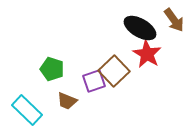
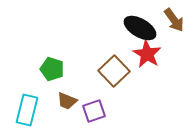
purple square: moved 30 px down
cyan rectangle: rotated 60 degrees clockwise
